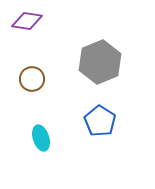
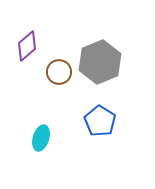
purple diamond: moved 25 px down; rotated 48 degrees counterclockwise
brown circle: moved 27 px right, 7 px up
cyan ellipse: rotated 35 degrees clockwise
